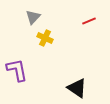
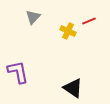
yellow cross: moved 23 px right, 7 px up
purple L-shape: moved 1 px right, 2 px down
black triangle: moved 4 px left
